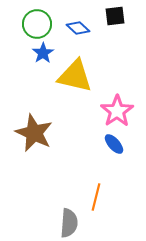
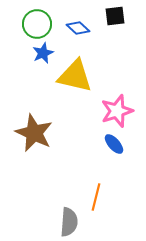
blue star: rotated 10 degrees clockwise
pink star: rotated 16 degrees clockwise
gray semicircle: moved 1 px up
